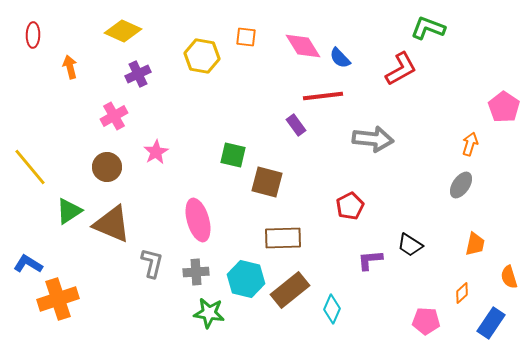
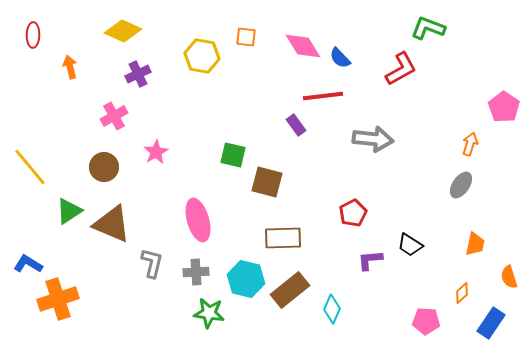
brown circle at (107, 167): moved 3 px left
red pentagon at (350, 206): moved 3 px right, 7 px down
